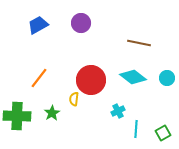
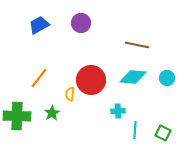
blue trapezoid: moved 1 px right
brown line: moved 2 px left, 2 px down
cyan diamond: rotated 32 degrees counterclockwise
yellow semicircle: moved 4 px left, 5 px up
cyan cross: rotated 24 degrees clockwise
cyan line: moved 1 px left, 1 px down
green square: rotated 35 degrees counterclockwise
